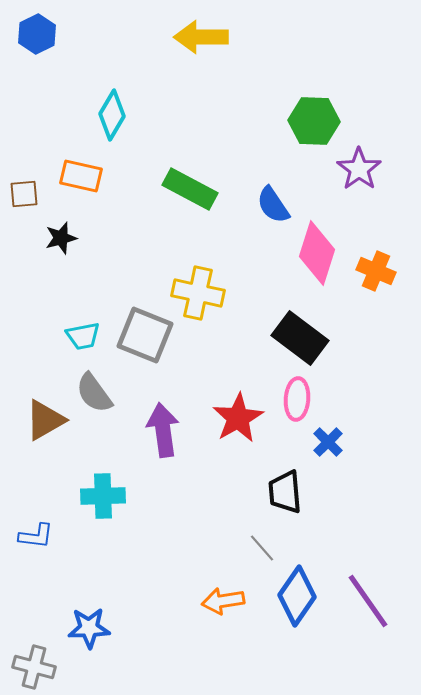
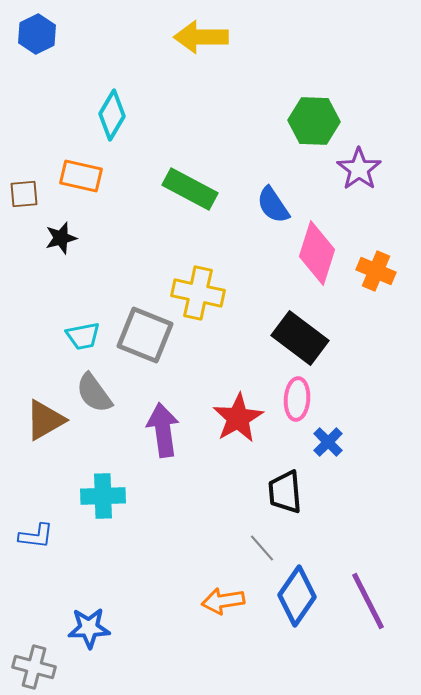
purple line: rotated 8 degrees clockwise
